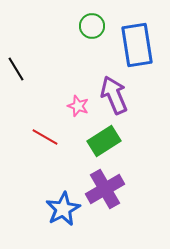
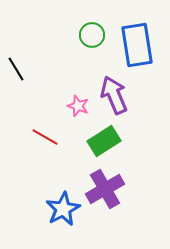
green circle: moved 9 px down
